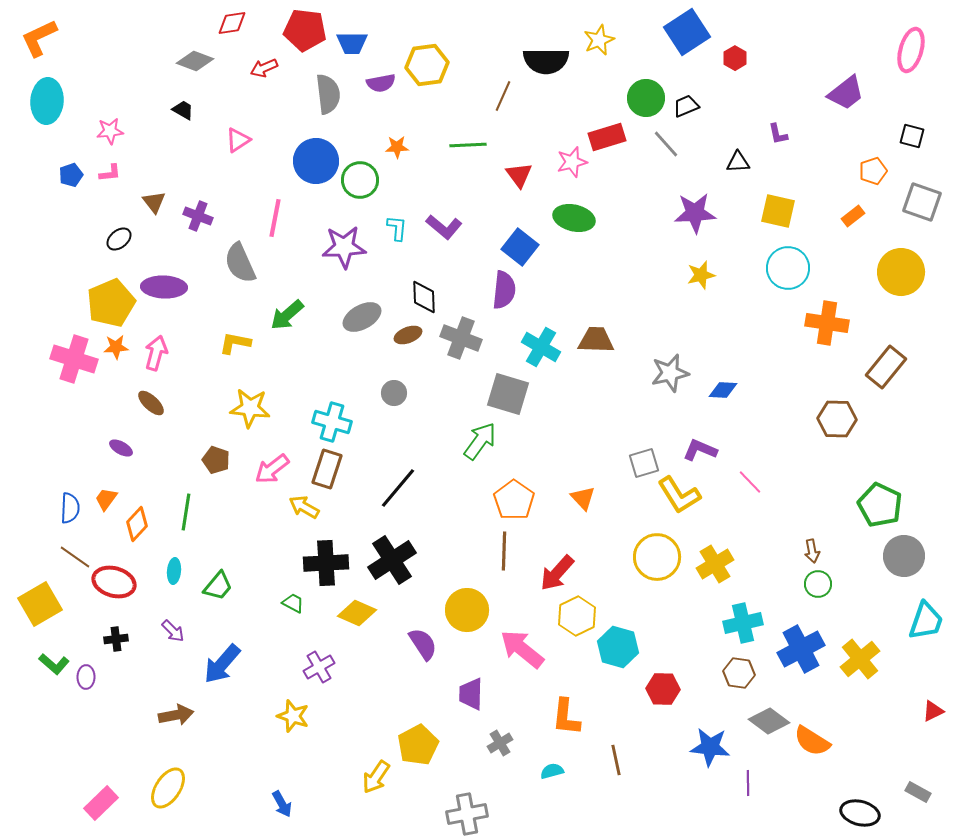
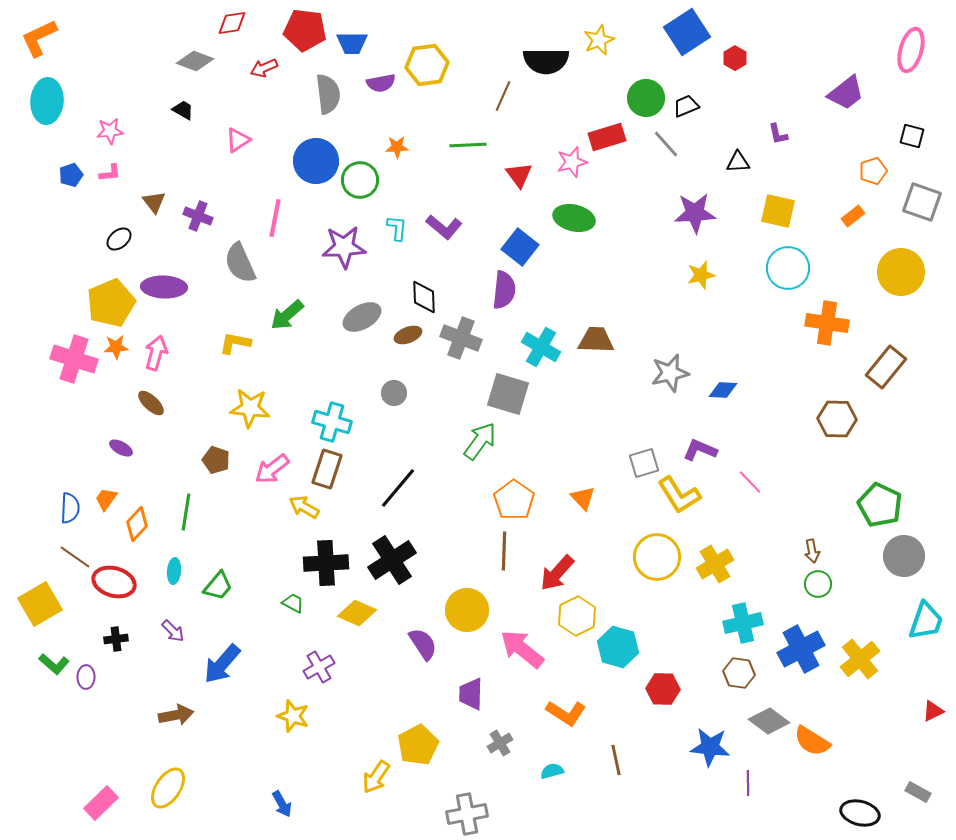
orange L-shape at (566, 717): moved 4 px up; rotated 63 degrees counterclockwise
